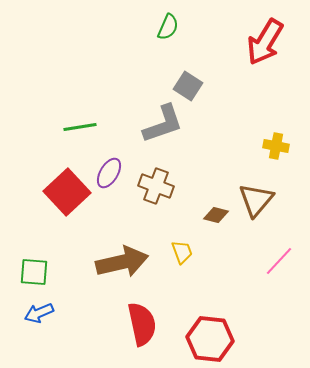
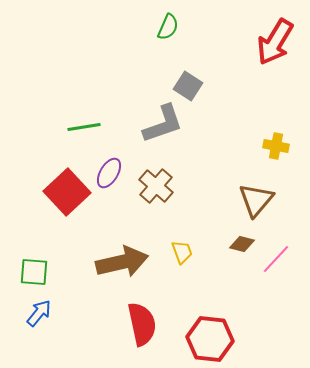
red arrow: moved 10 px right
green line: moved 4 px right
brown cross: rotated 20 degrees clockwise
brown diamond: moved 26 px right, 29 px down
pink line: moved 3 px left, 2 px up
blue arrow: rotated 152 degrees clockwise
